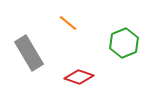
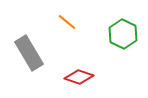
orange line: moved 1 px left, 1 px up
green hexagon: moved 1 px left, 9 px up; rotated 12 degrees counterclockwise
